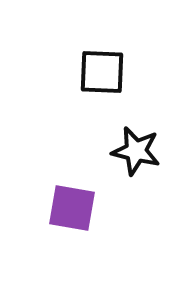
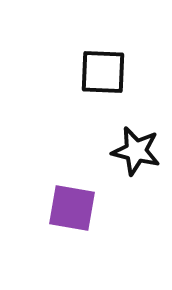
black square: moved 1 px right
